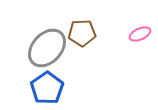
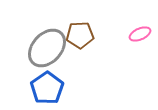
brown pentagon: moved 2 px left, 2 px down
